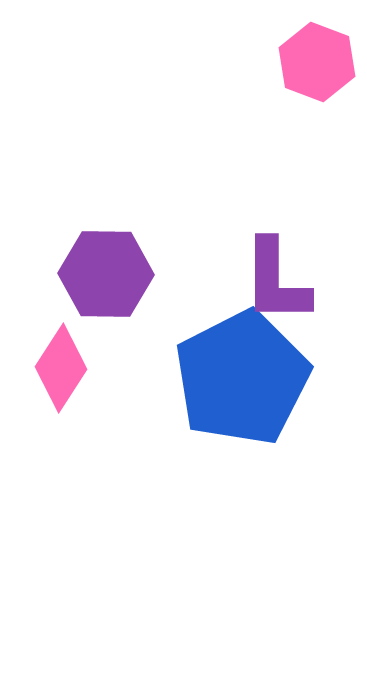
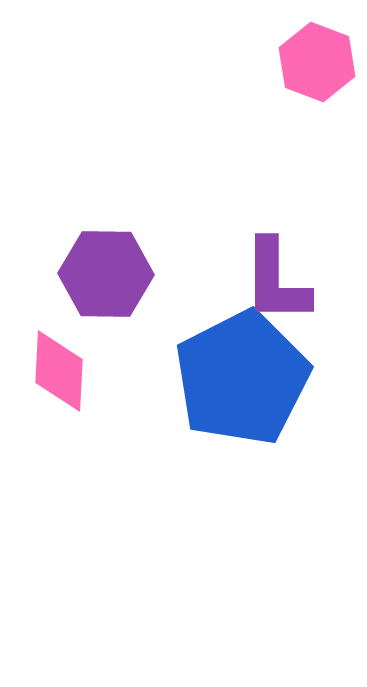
pink diamond: moved 2 px left, 3 px down; rotated 30 degrees counterclockwise
